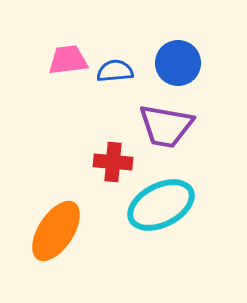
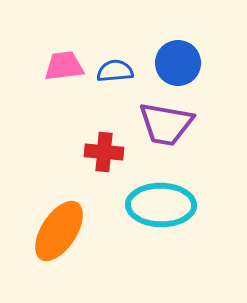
pink trapezoid: moved 4 px left, 6 px down
purple trapezoid: moved 2 px up
red cross: moved 9 px left, 10 px up
cyan ellipse: rotated 28 degrees clockwise
orange ellipse: moved 3 px right
